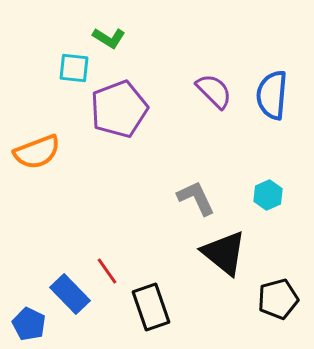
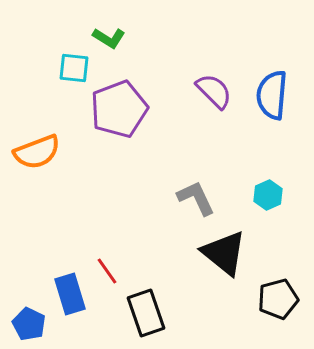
blue rectangle: rotated 27 degrees clockwise
black rectangle: moved 5 px left, 6 px down
